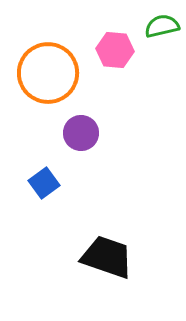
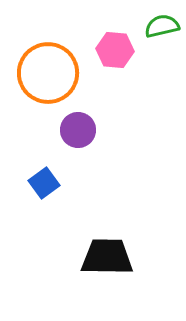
purple circle: moved 3 px left, 3 px up
black trapezoid: rotated 18 degrees counterclockwise
